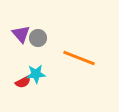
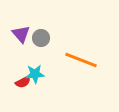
gray circle: moved 3 px right
orange line: moved 2 px right, 2 px down
cyan star: moved 1 px left
